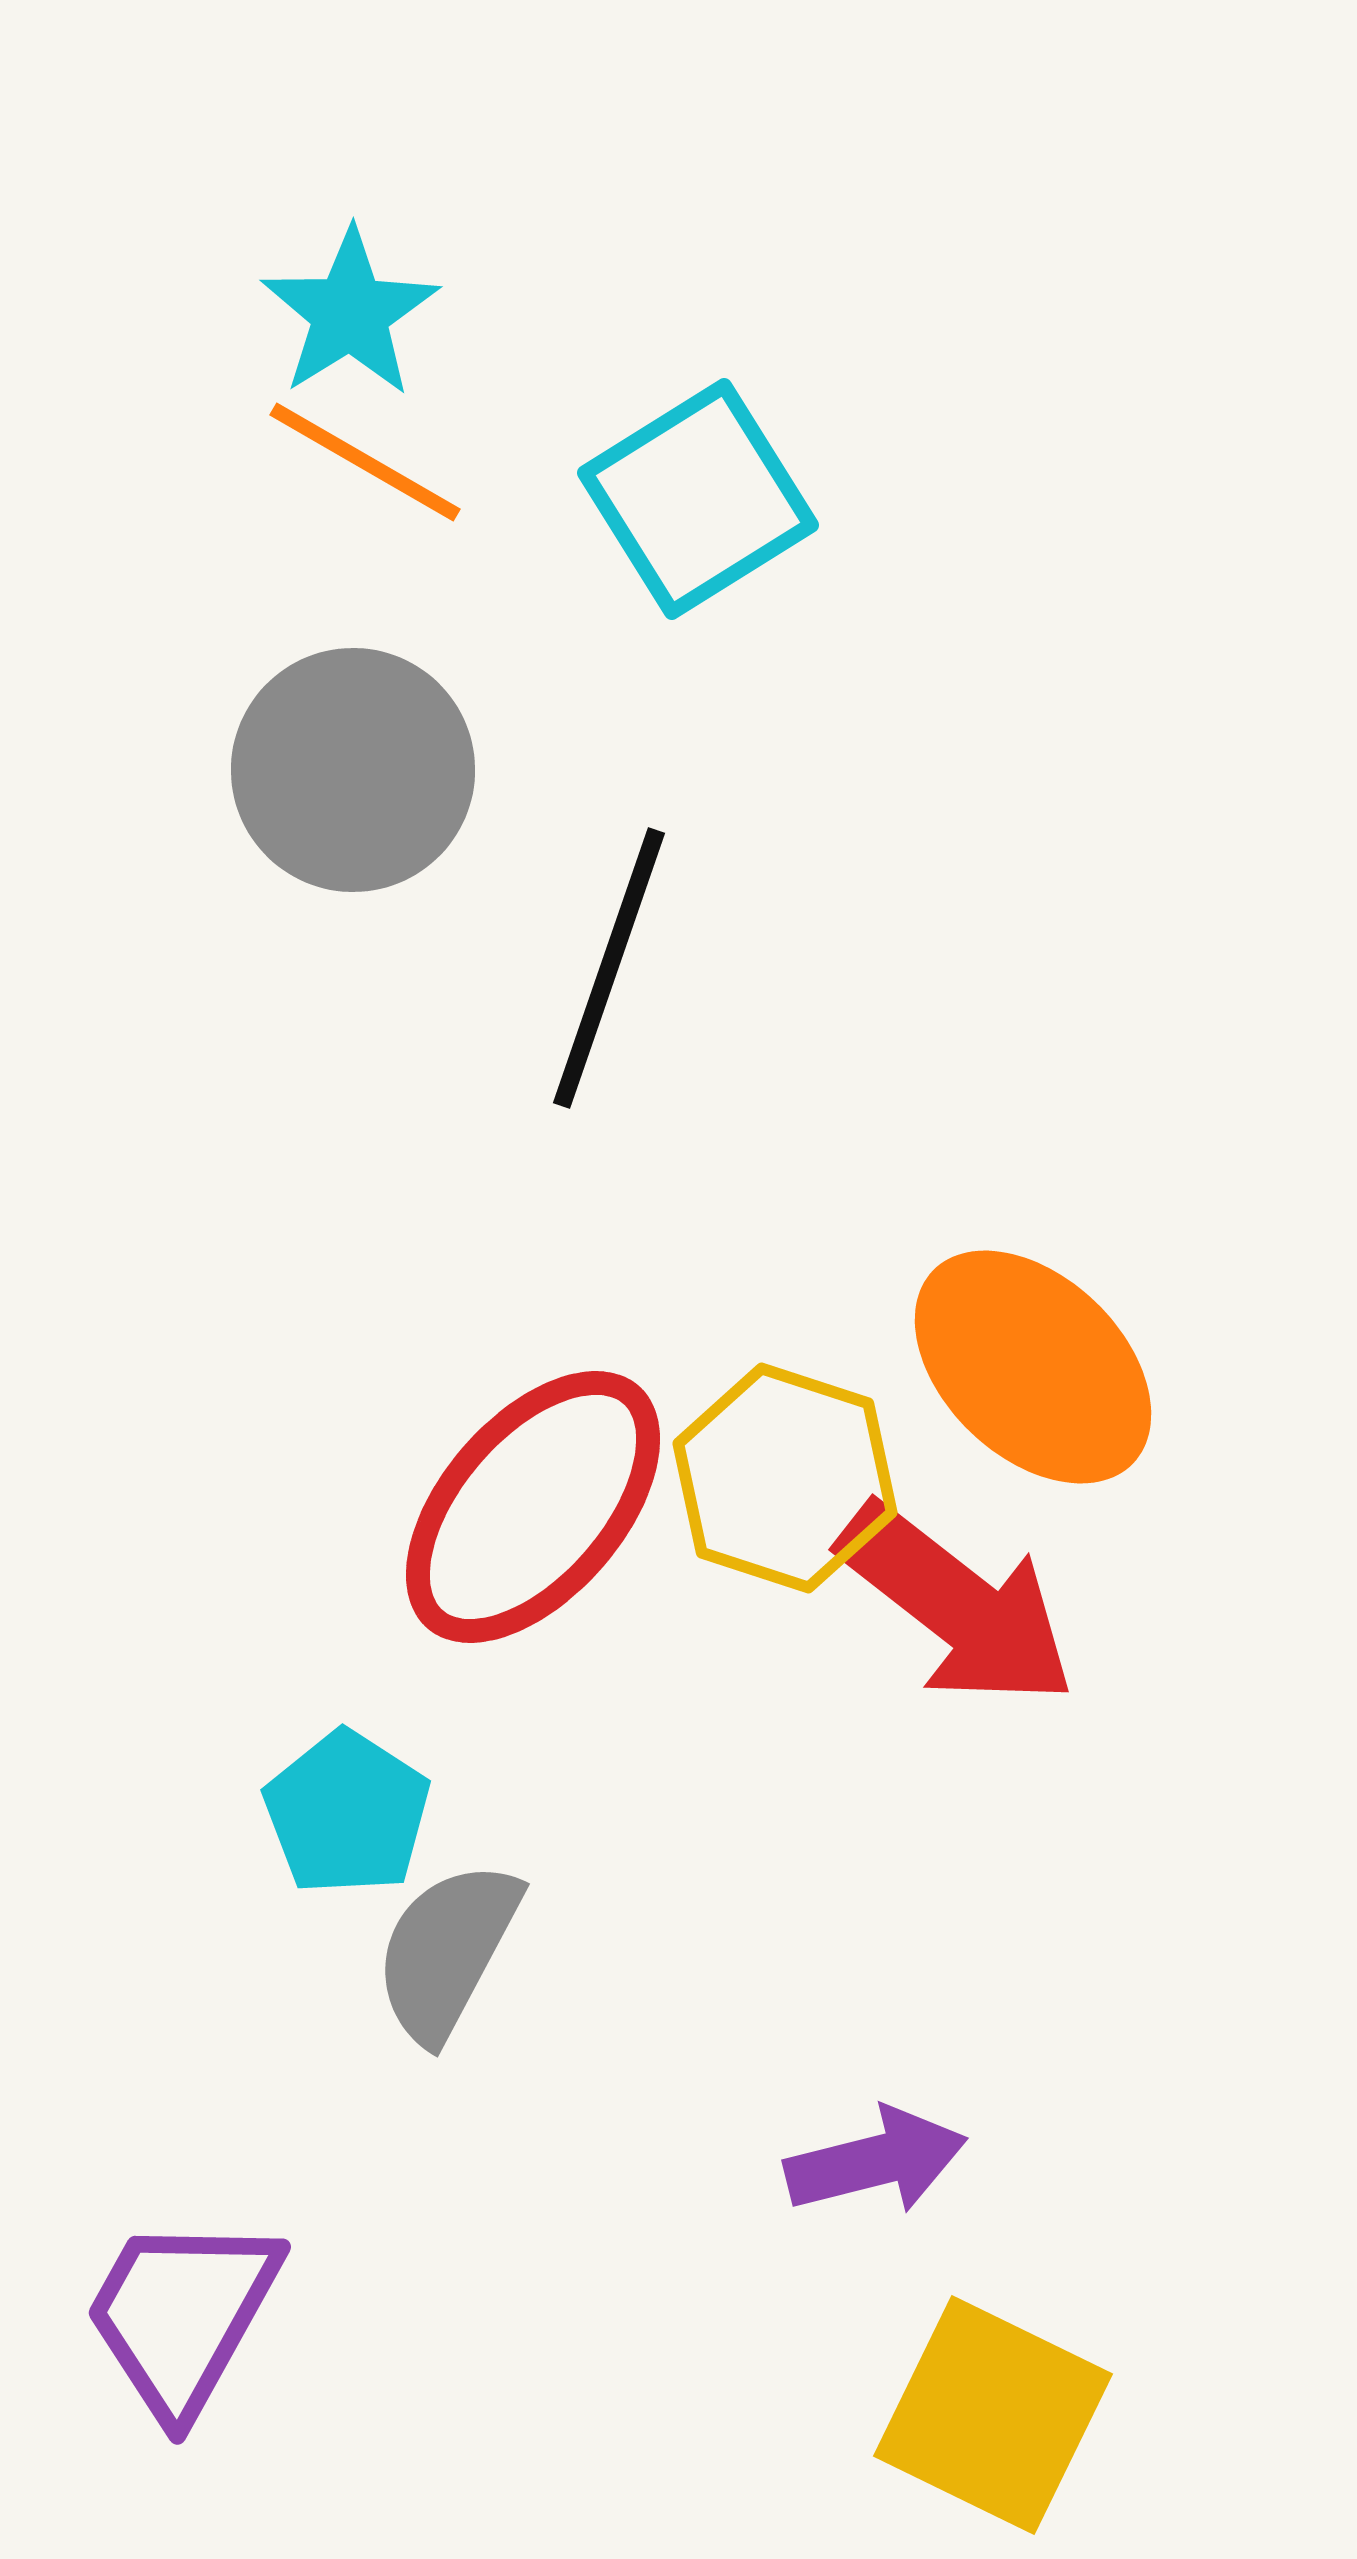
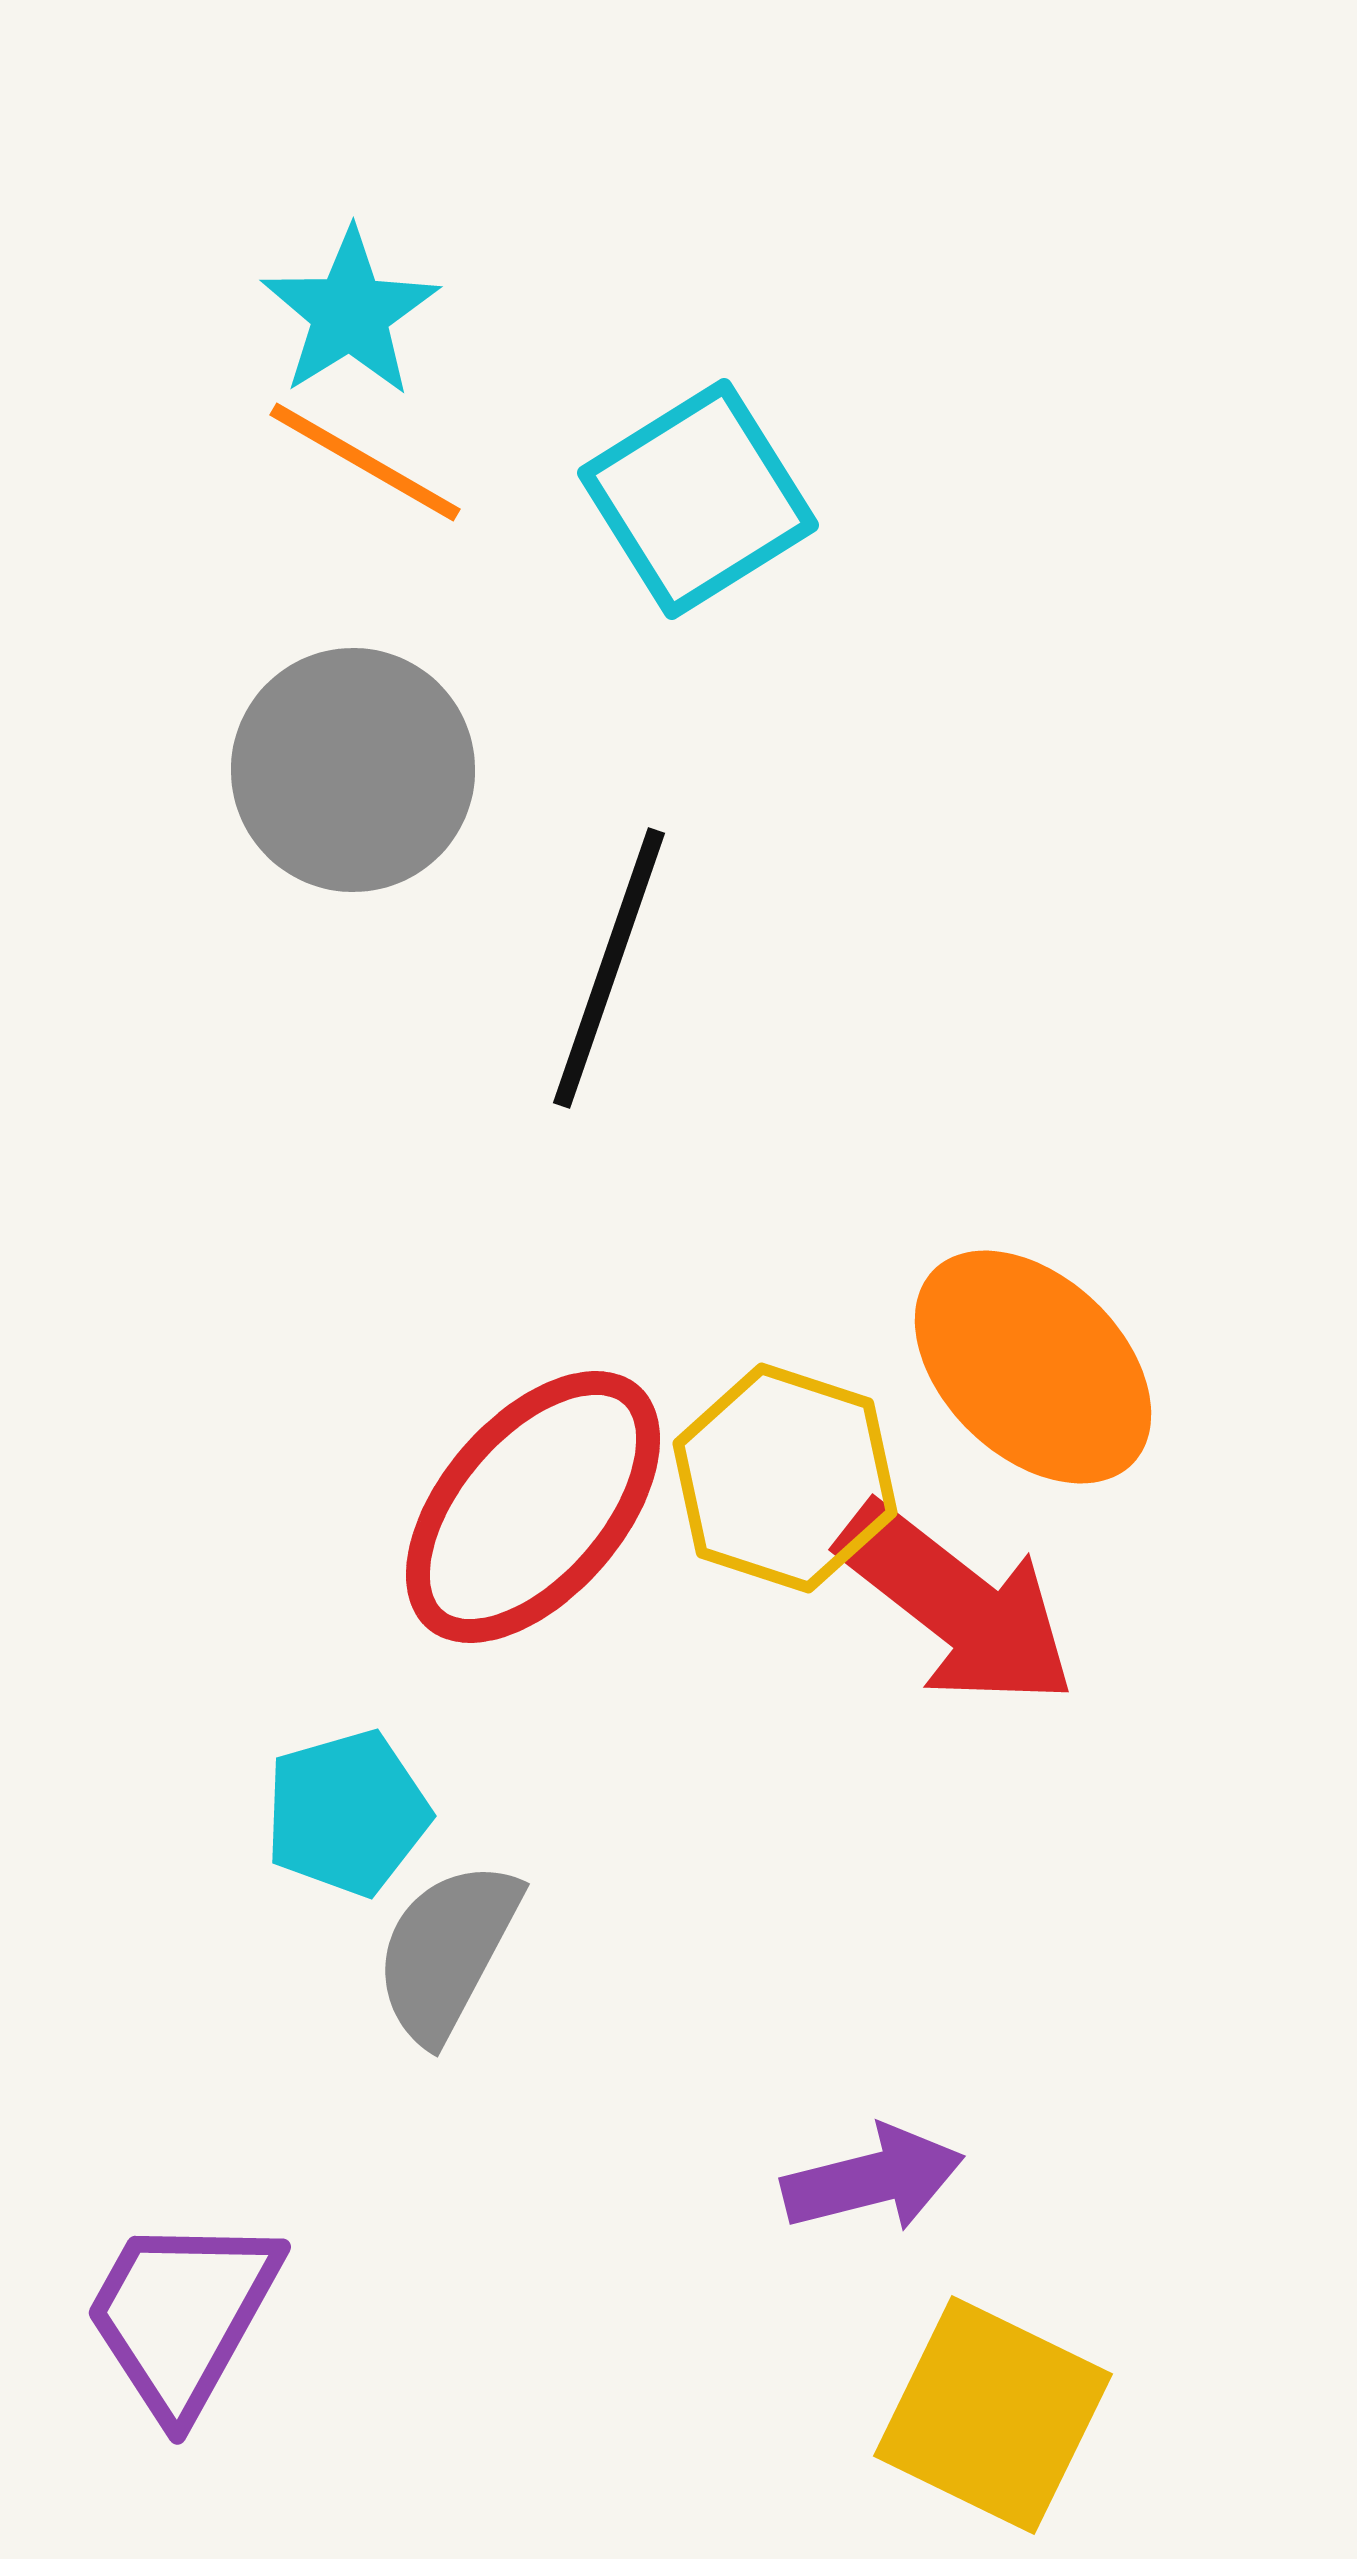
cyan pentagon: rotated 23 degrees clockwise
purple arrow: moved 3 px left, 18 px down
